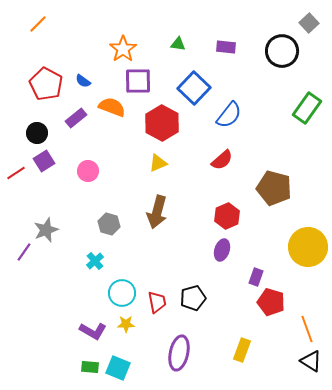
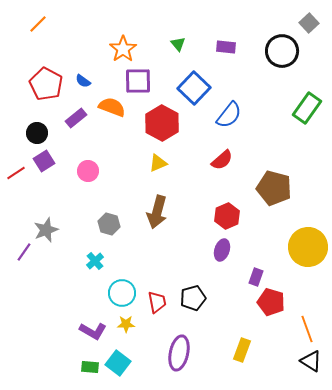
green triangle at (178, 44): rotated 42 degrees clockwise
cyan square at (118, 368): moved 5 px up; rotated 15 degrees clockwise
